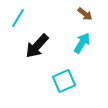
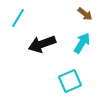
black arrow: moved 5 px right, 2 px up; rotated 28 degrees clockwise
cyan square: moved 6 px right
